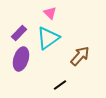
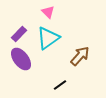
pink triangle: moved 2 px left, 1 px up
purple rectangle: moved 1 px down
purple ellipse: rotated 55 degrees counterclockwise
